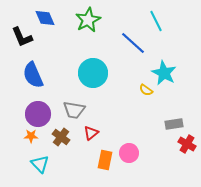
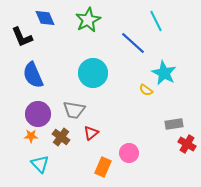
orange rectangle: moved 2 px left, 7 px down; rotated 12 degrees clockwise
